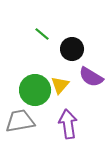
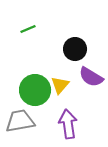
green line: moved 14 px left, 5 px up; rotated 63 degrees counterclockwise
black circle: moved 3 px right
